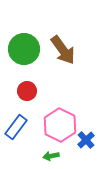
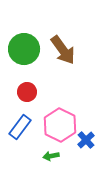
red circle: moved 1 px down
blue rectangle: moved 4 px right
